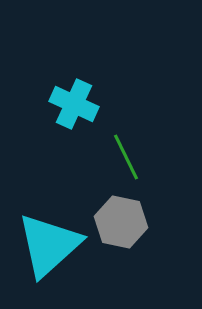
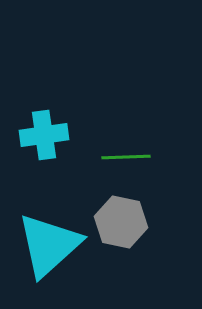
cyan cross: moved 30 px left, 31 px down; rotated 33 degrees counterclockwise
green line: rotated 66 degrees counterclockwise
